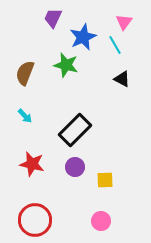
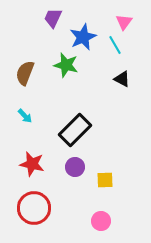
red circle: moved 1 px left, 12 px up
